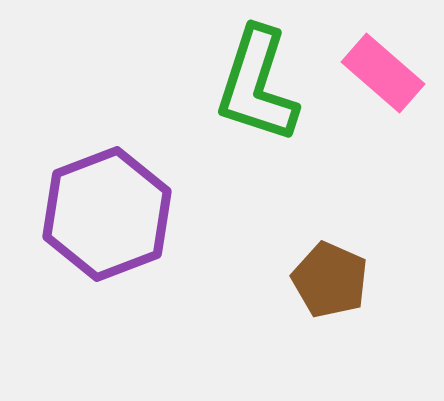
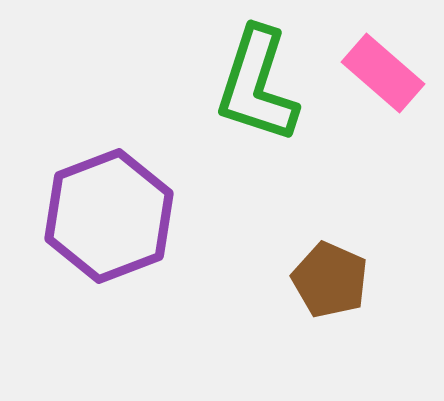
purple hexagon: moved 2 px right, 2 px down
